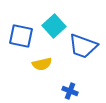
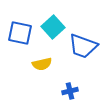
cyan square: moved 1 px left, 1 px down
blue square: moved 1 px left, 3 px up
blue cross: rotated 35 degrees counterclockwise
